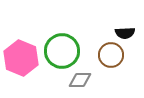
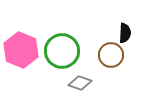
black semicircle: rotated 84 degrees counterclockwise
pink hexagon: moved 8 px up
gray diamond: moved 3 px down; rotated 20 degrees clockwise
